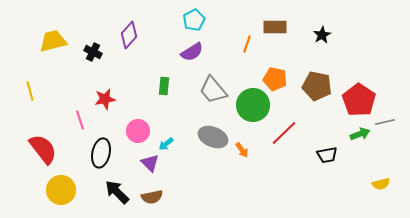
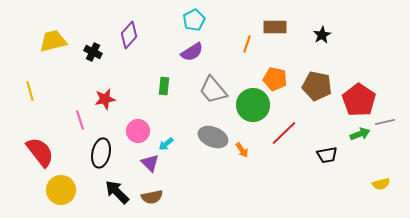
red semicircle: moved 3 px left, 3 px down
